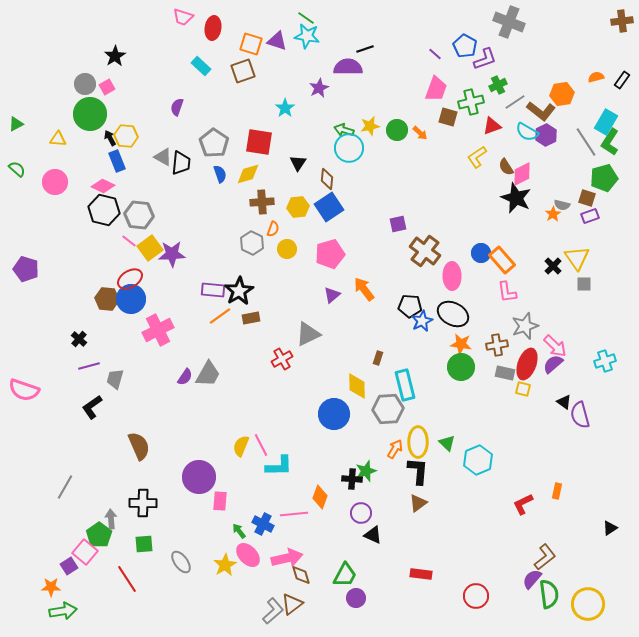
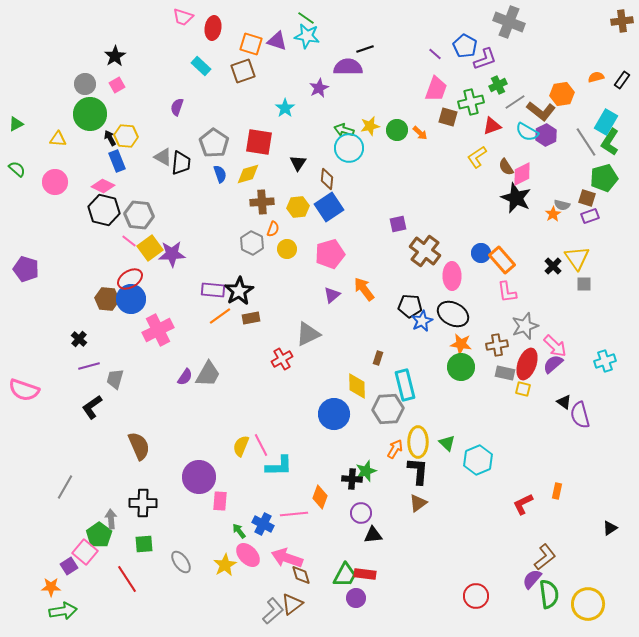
pink square at (107, 87): moved 10 px right, 2 px up
black triangle at (373, 535): rotated 30 degrees counterclockwise
pink arrow at (287, 558): rotated 148 degrees counterclockwise
red rectangle at (421, 574): moved 56 px left
